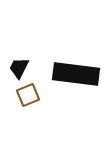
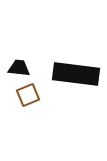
black trapezoid: rotated 70 degrees clockwise
